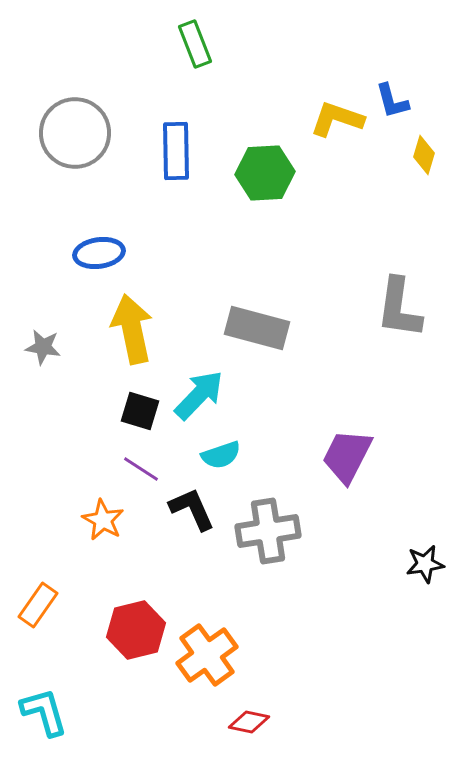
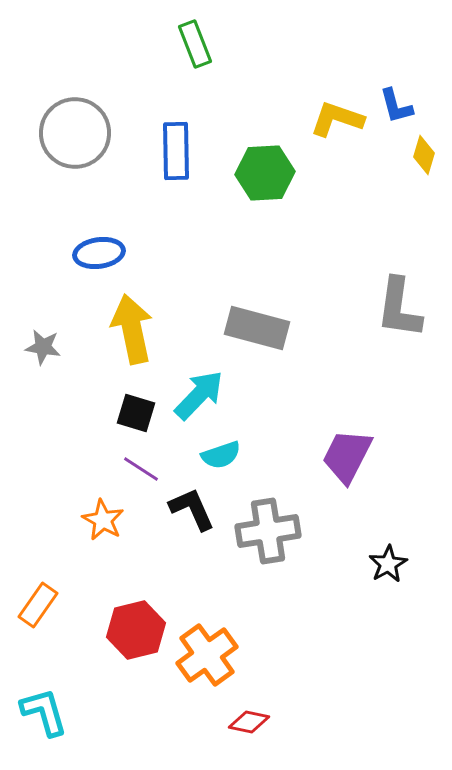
blue L-shape: moved 4 px right, 5 px down
black square: moved 4 px left, 2 px down
black star: moved 37 px left; rotated 21 degrees counterclockwise
